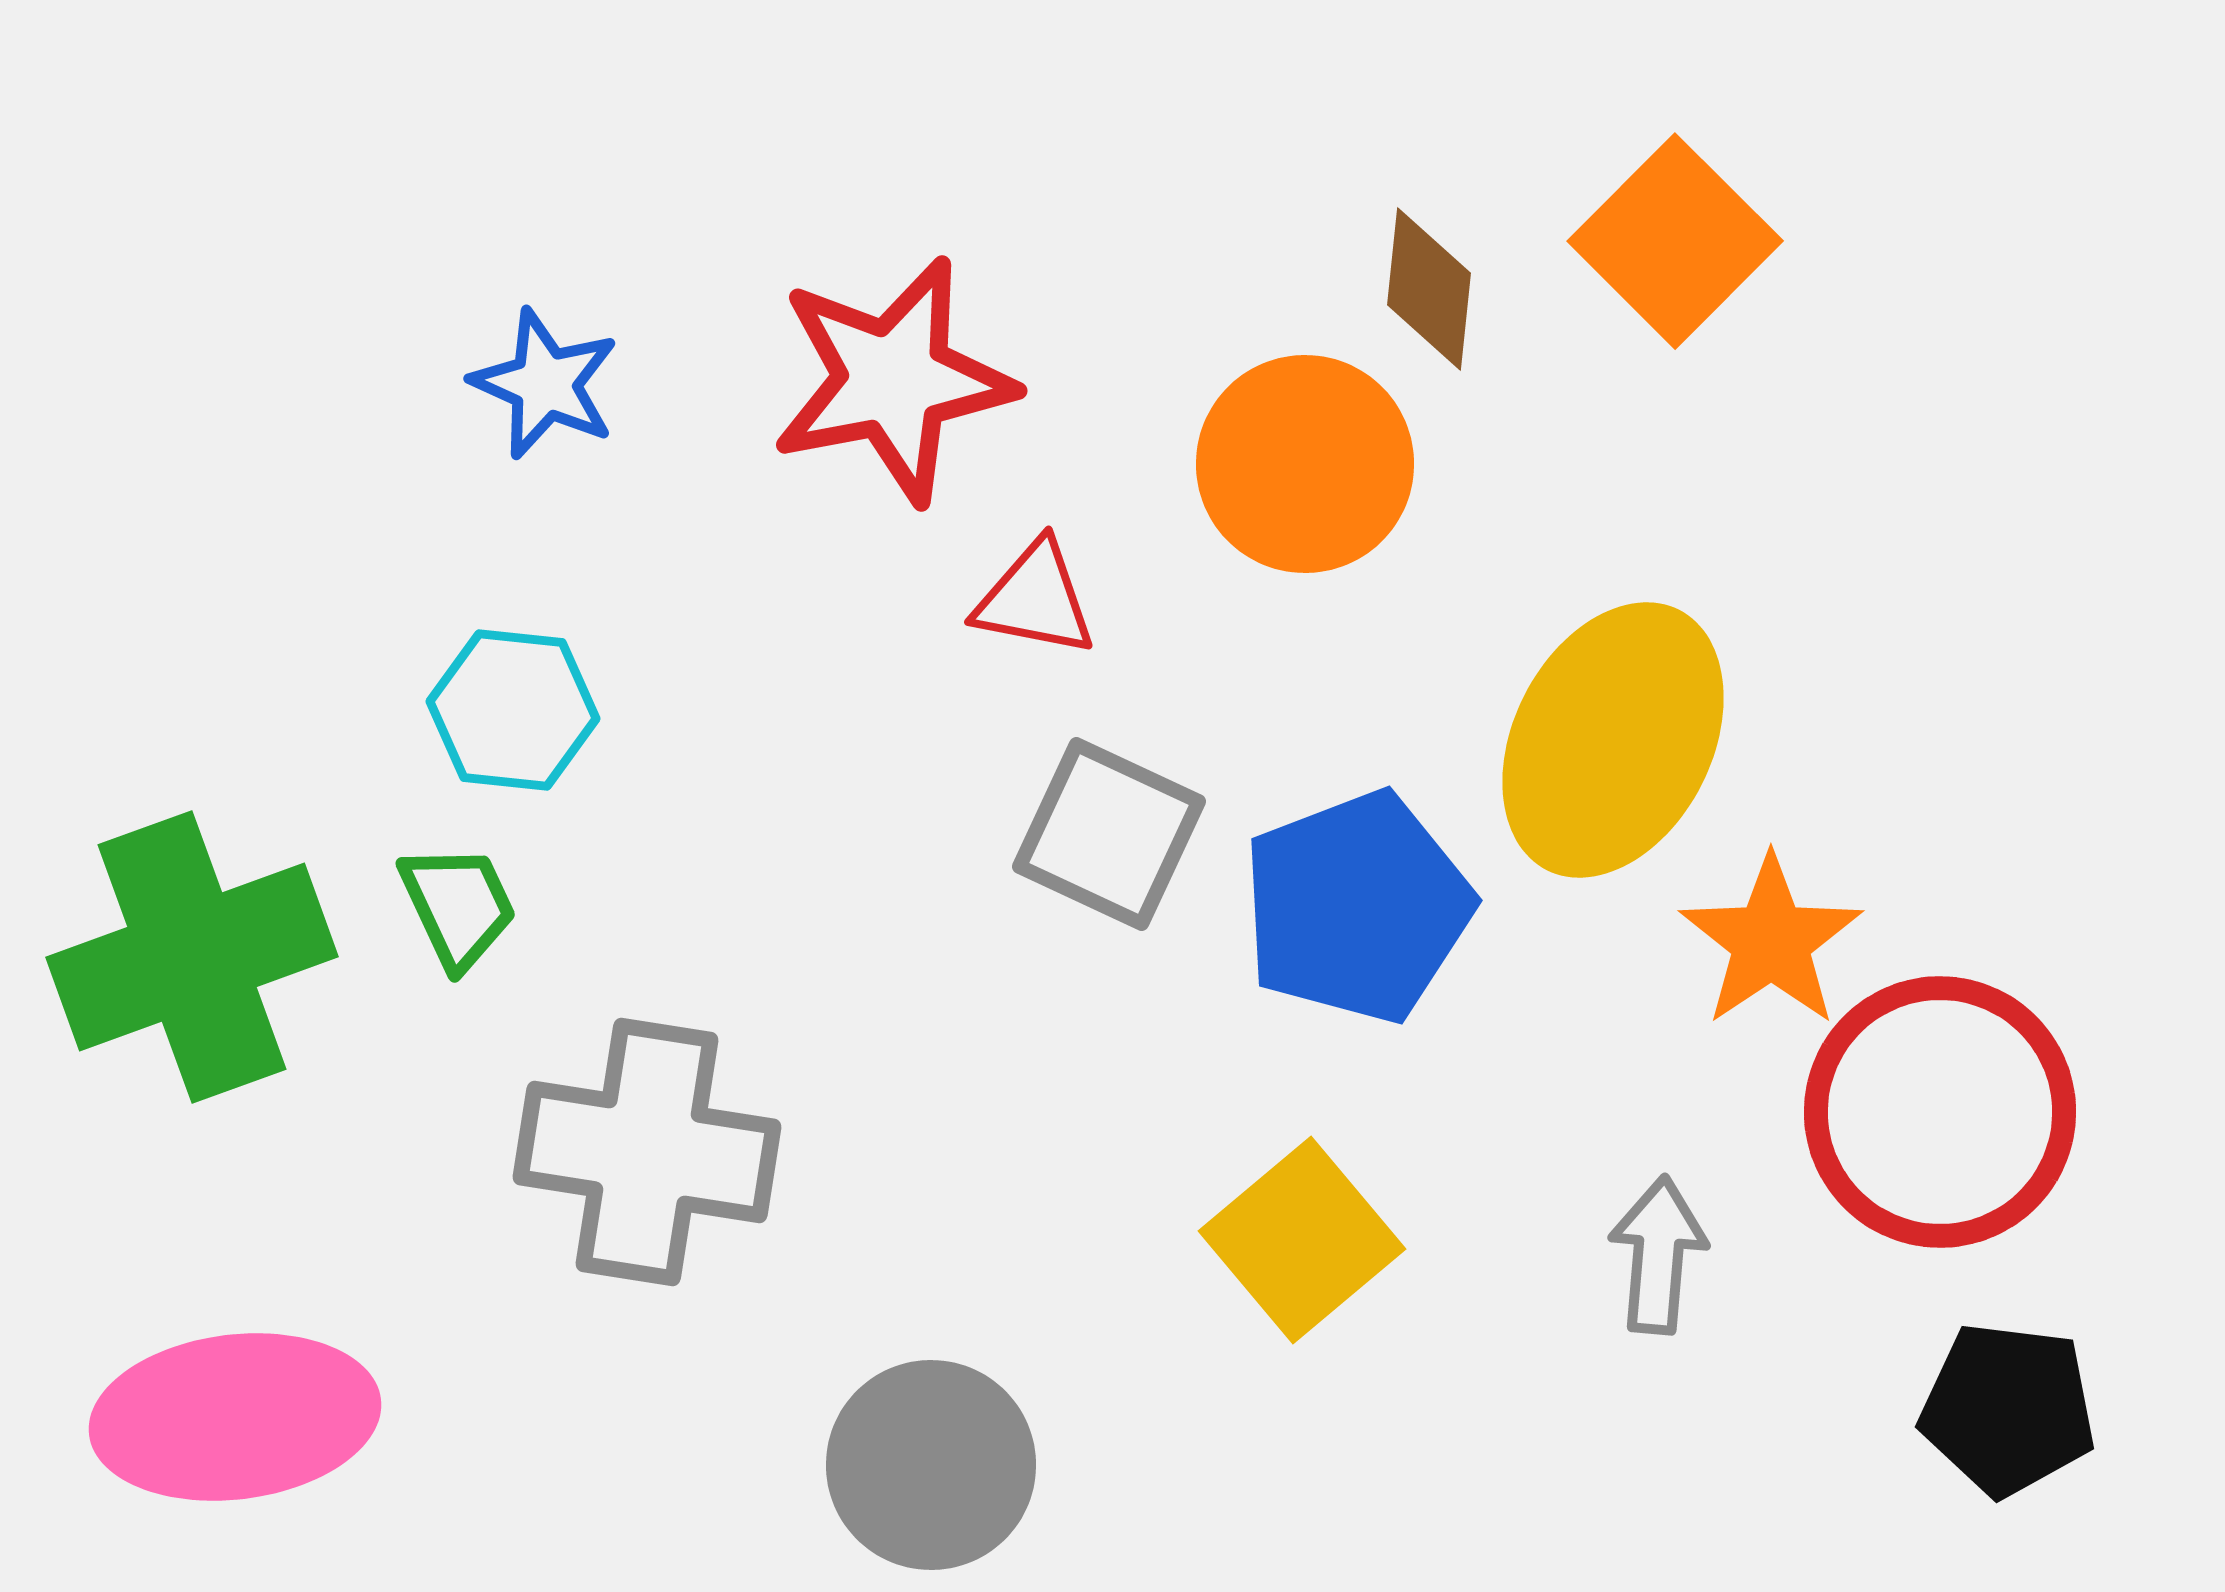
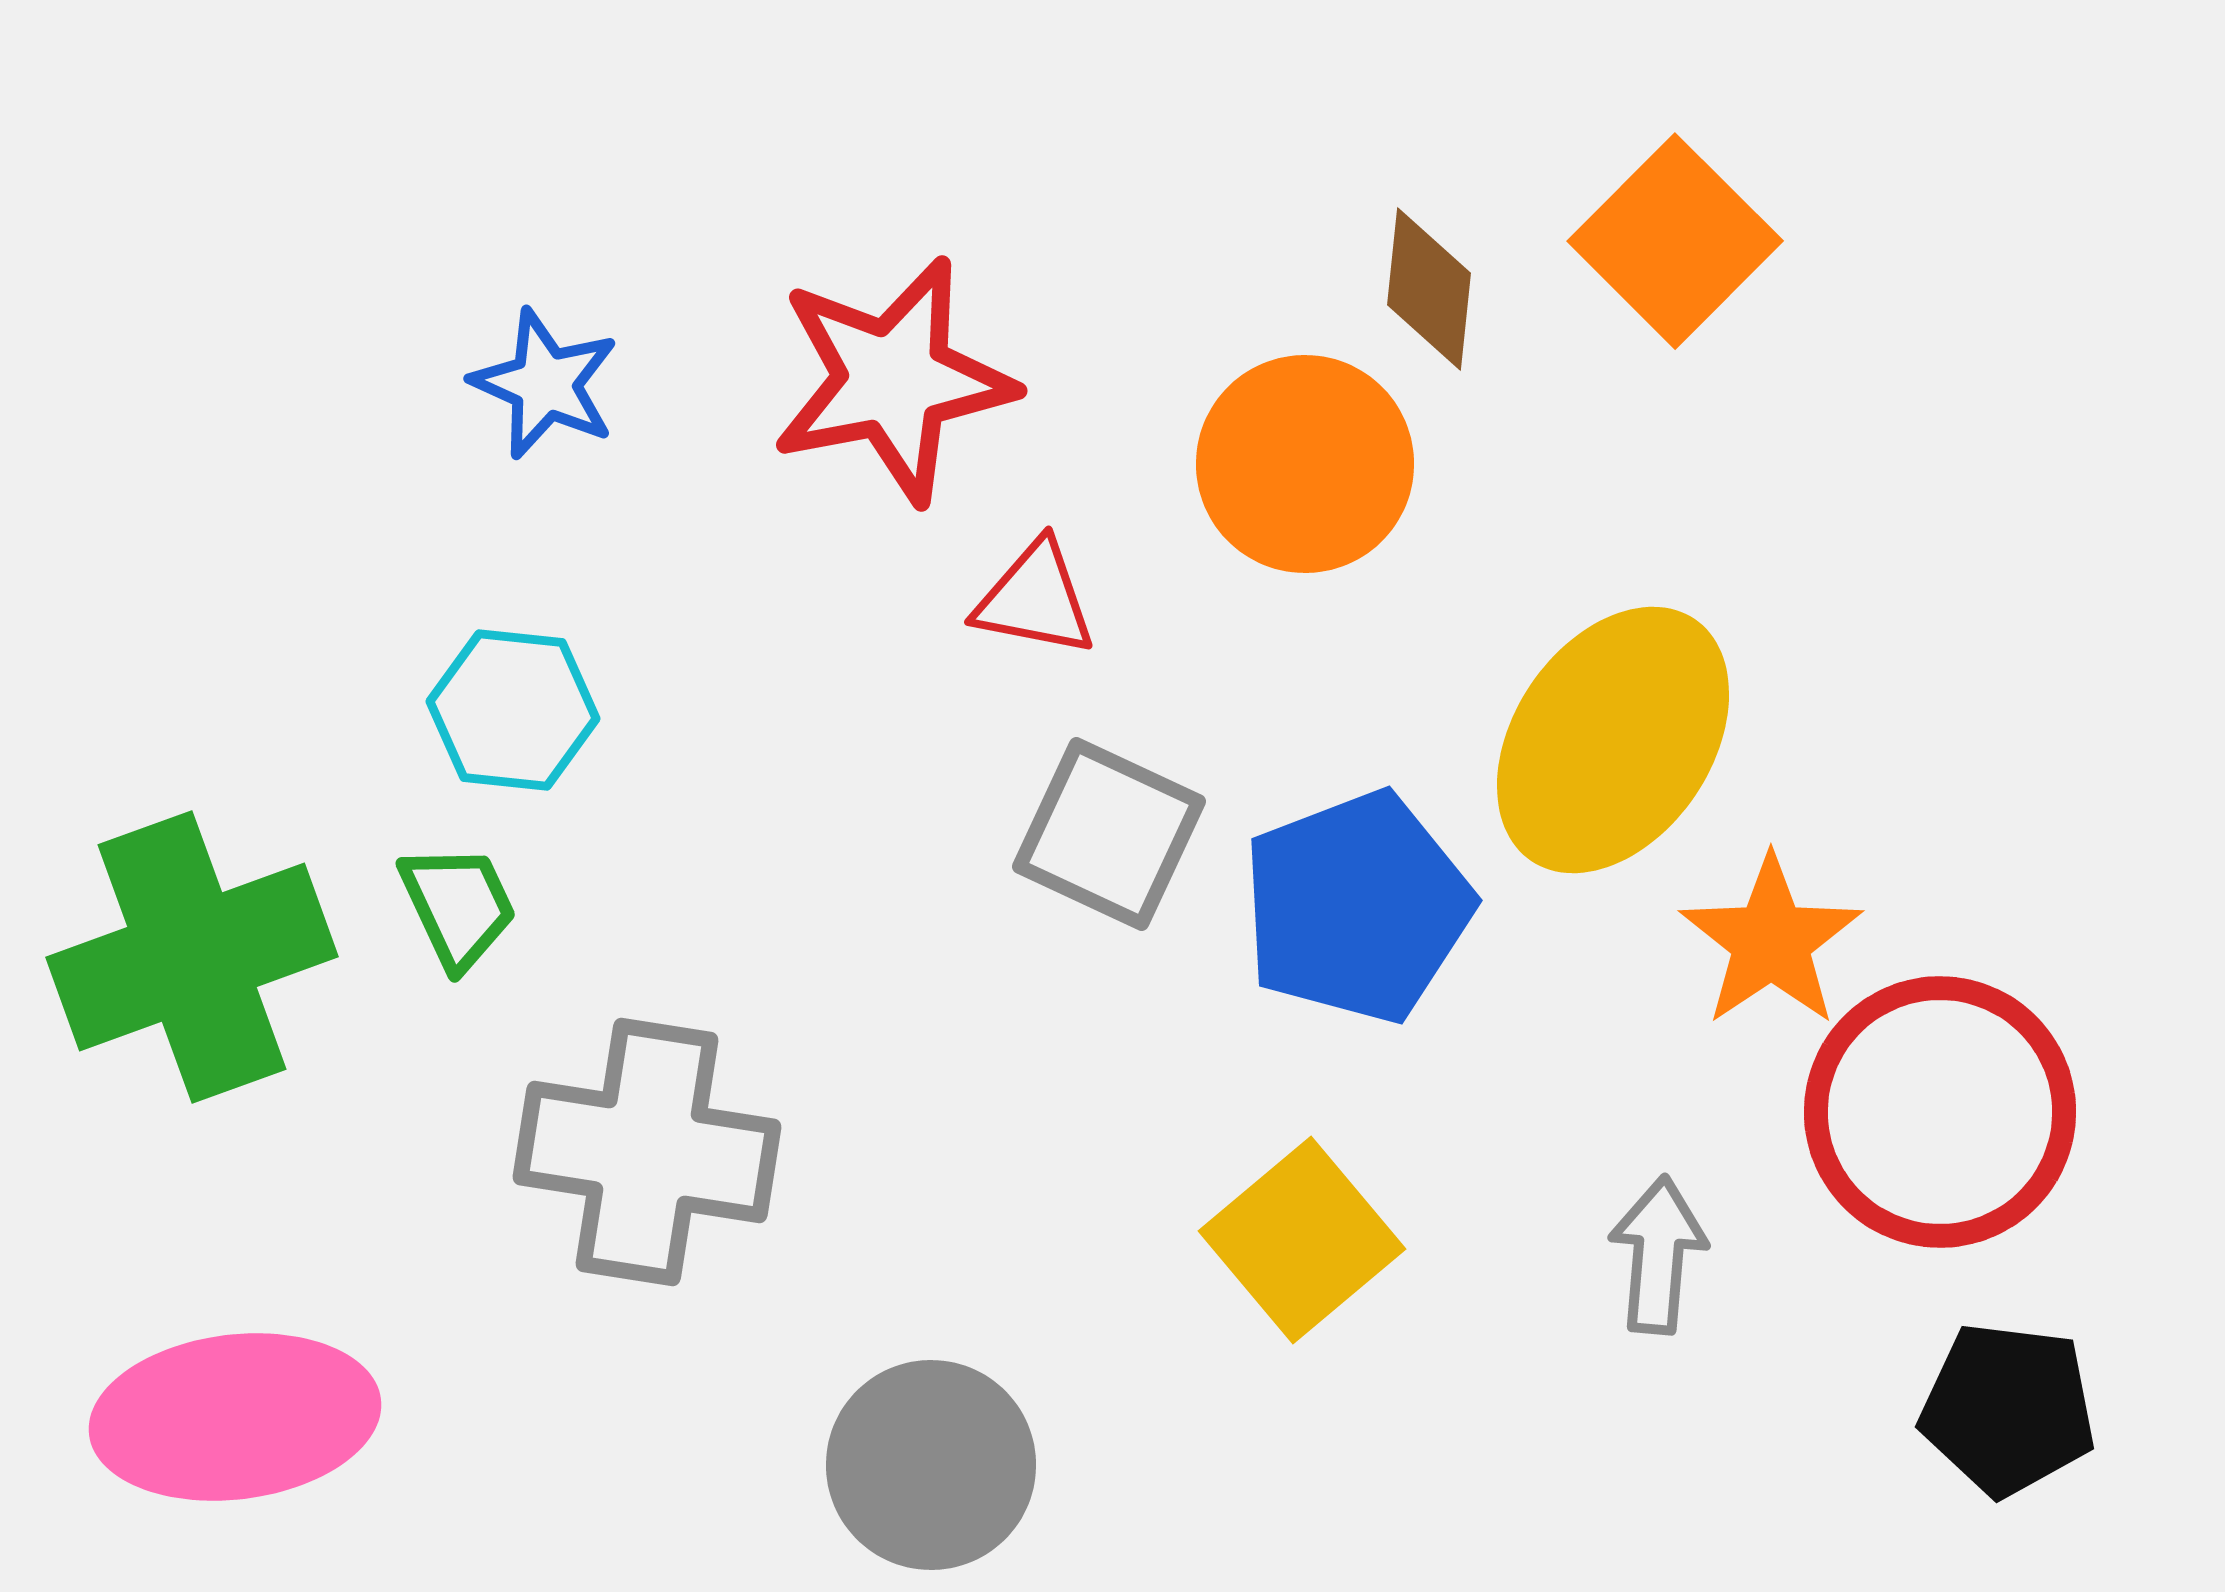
yellow ellipse: rotated 7 degrees clockwise
